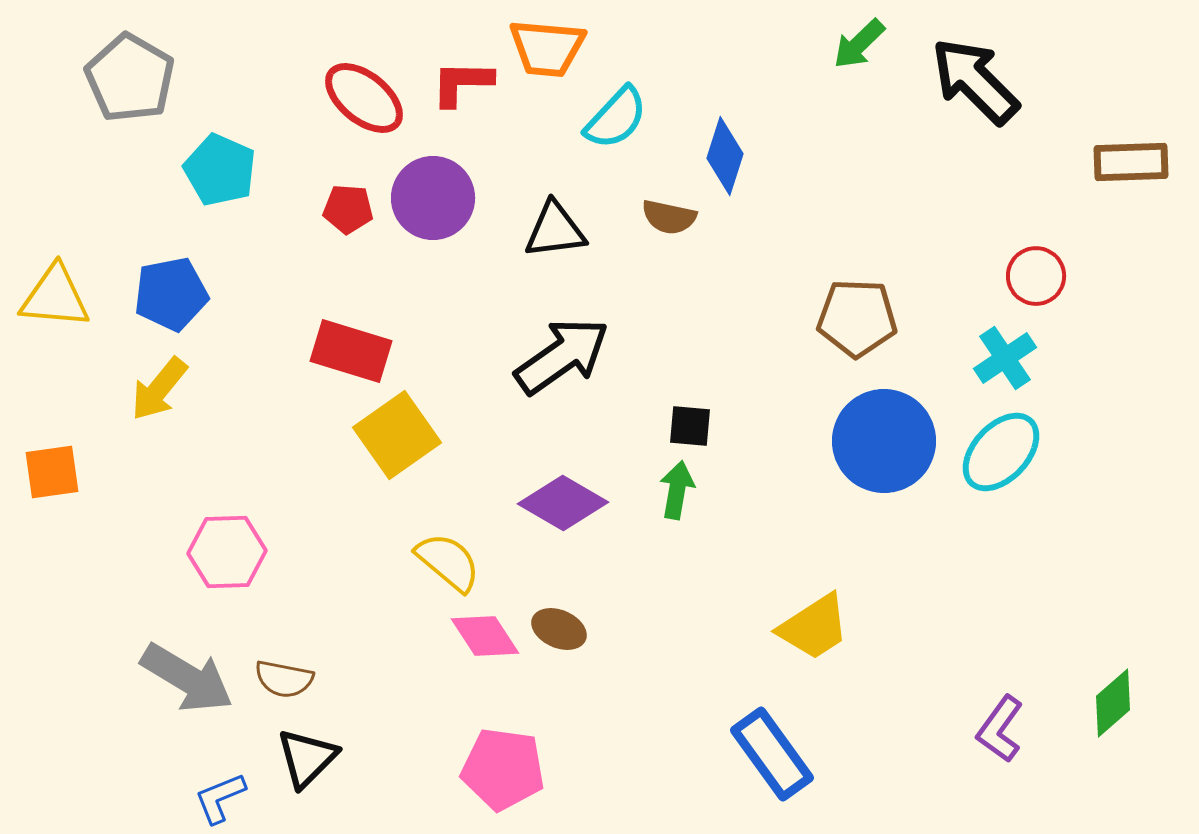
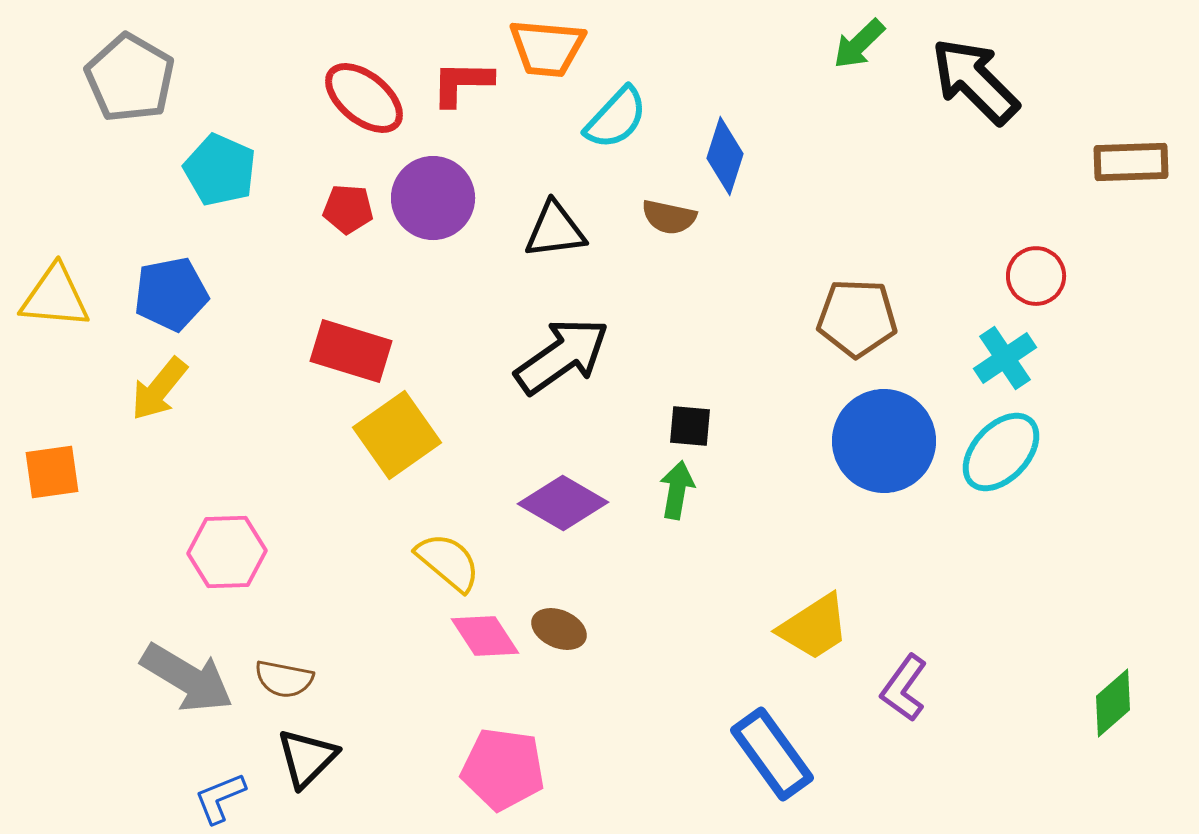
purple L-shape at (1000, 729): moved 96 px left, 41 px up
